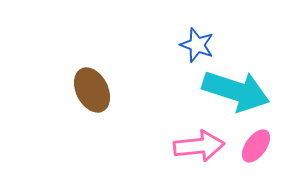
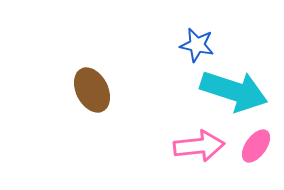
blue star: rotated 8 degrees counterclockwise
cyan arrow: moved 2 px left
